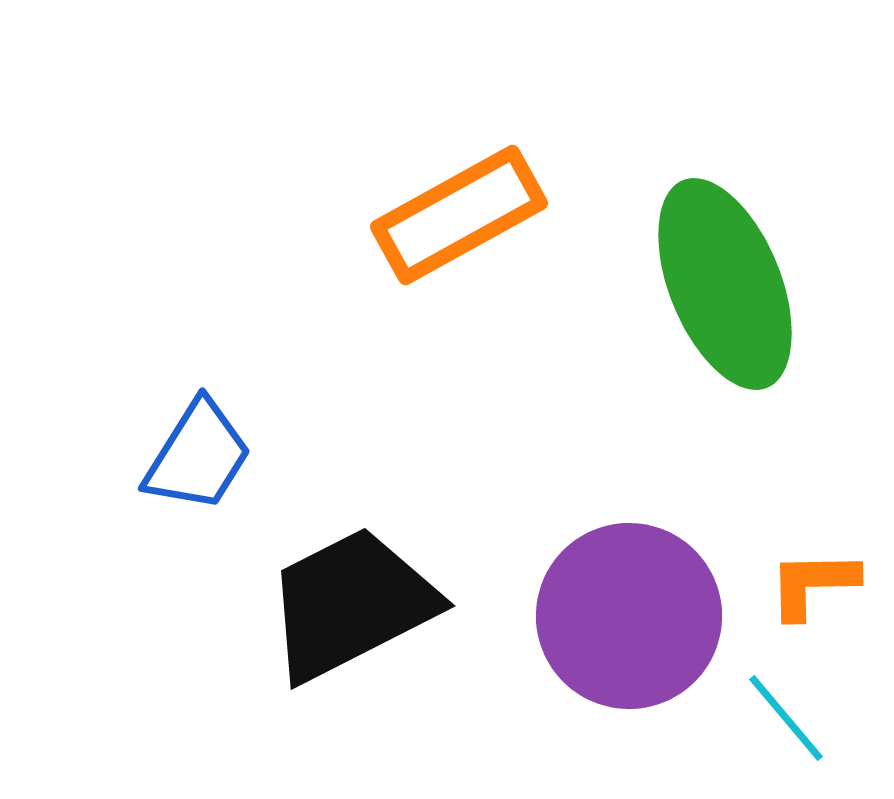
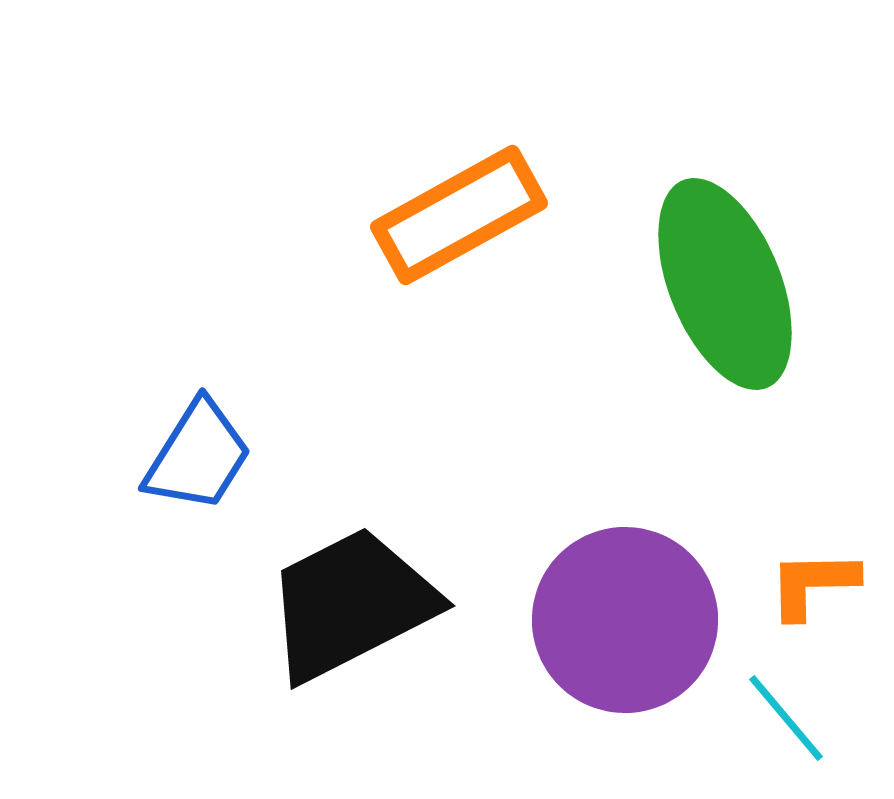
purple circle: moved 4 px left, 4 px down
